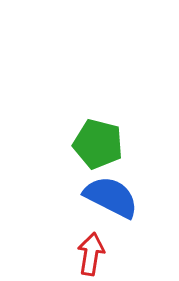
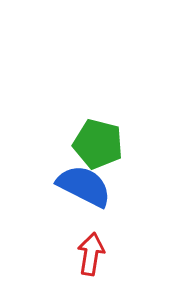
blue semicircle: moved 27 px left, 11 px up
